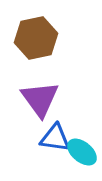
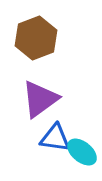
brown hexagon: rotated 9 degrees counterclockwise
purple triangle: rotated 30 degrees clockwise
